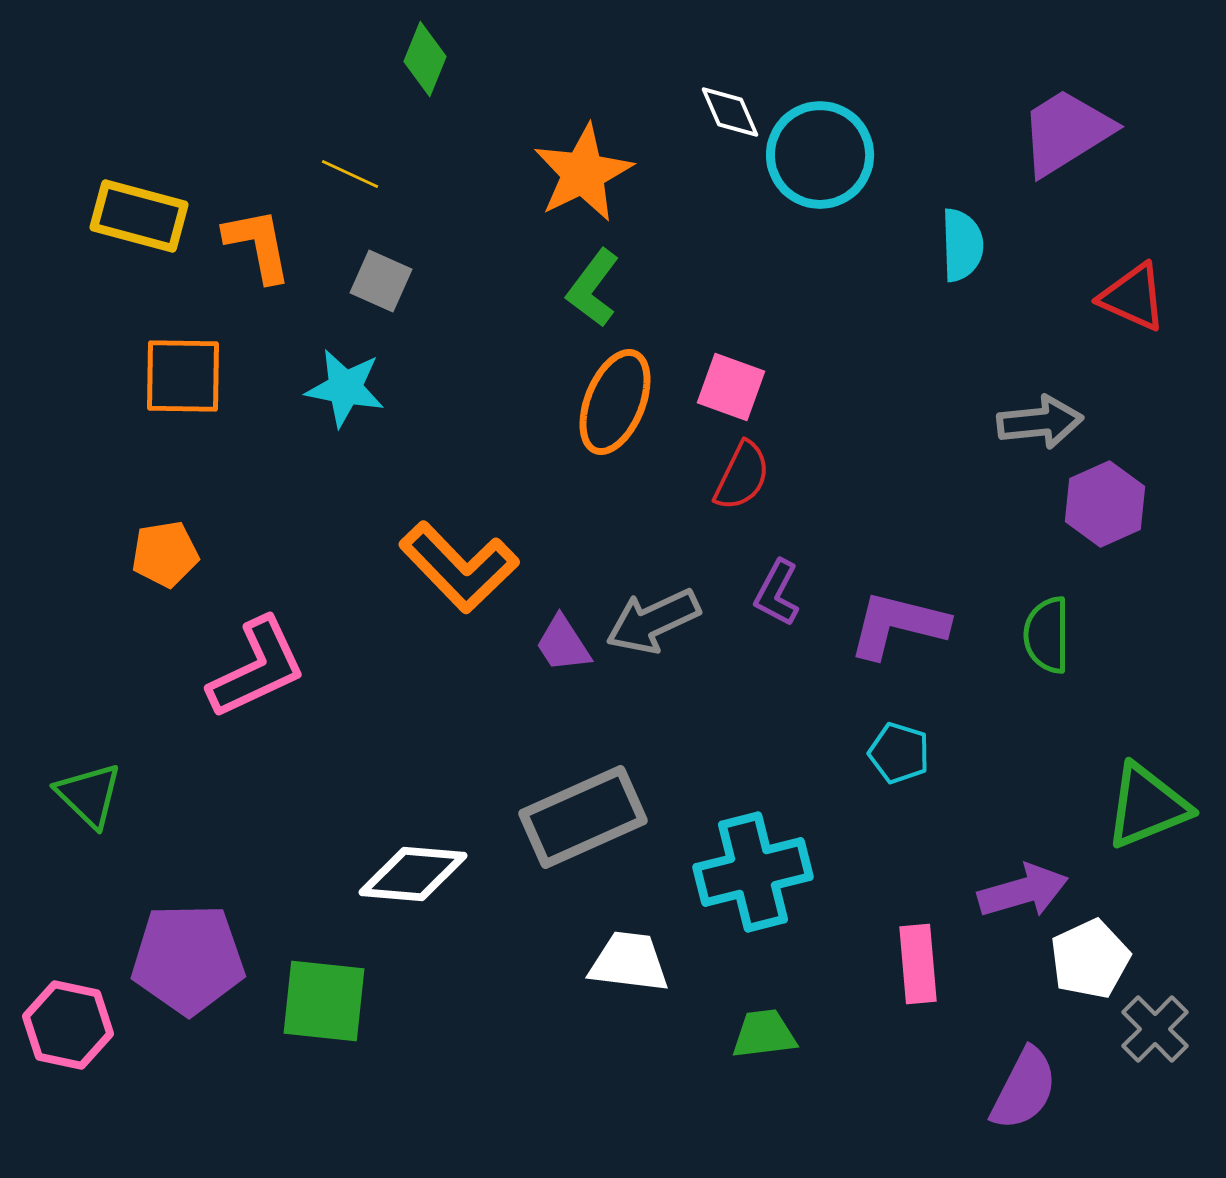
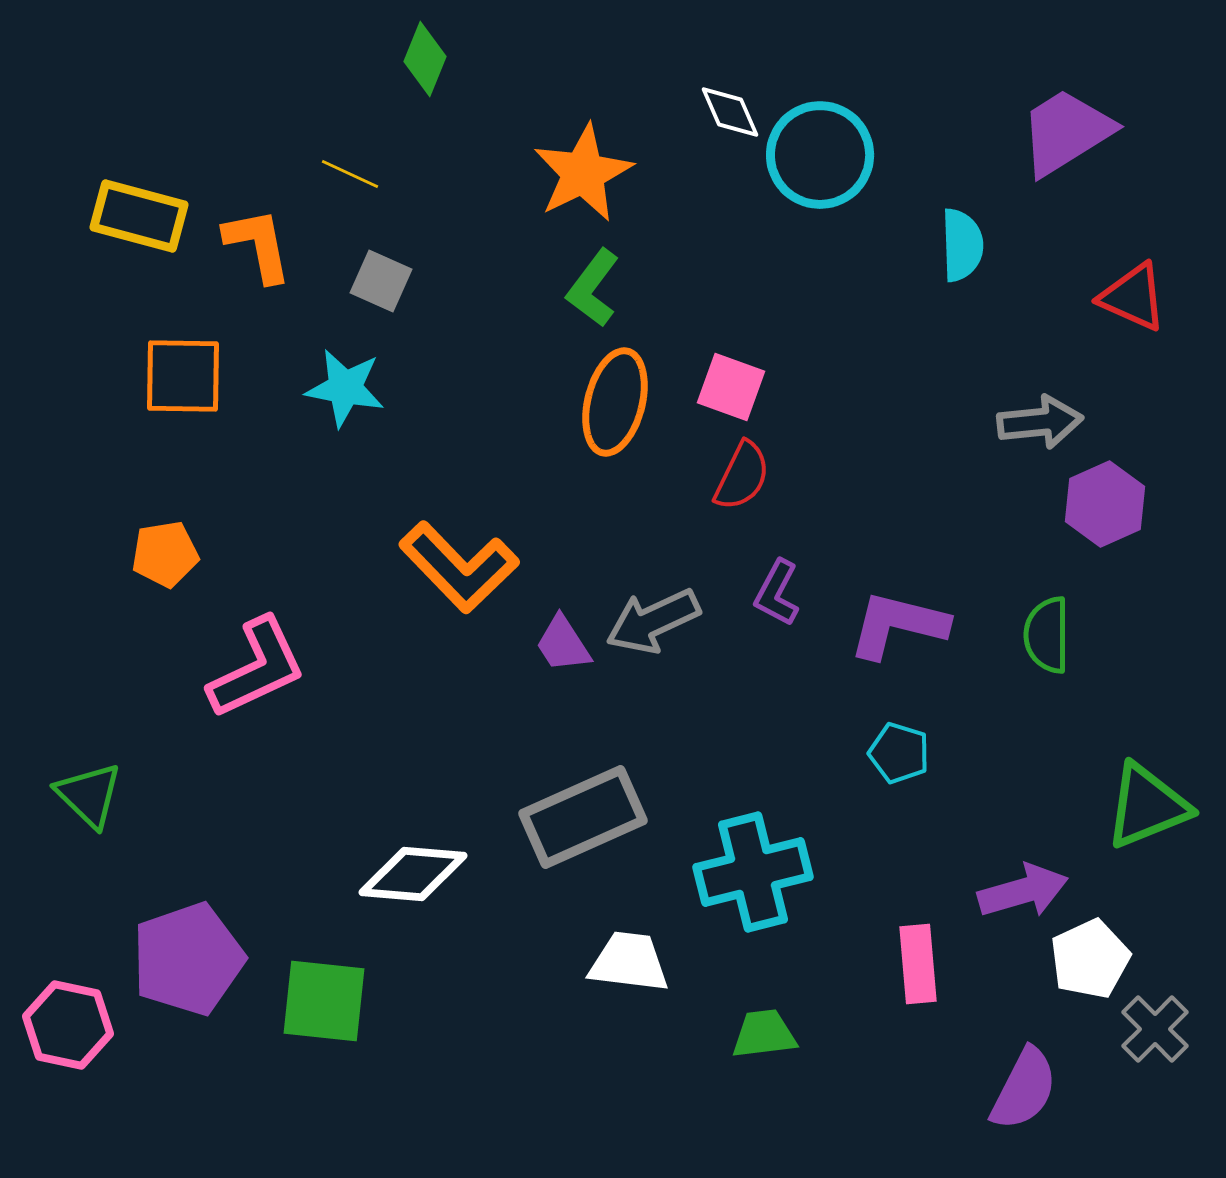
orange ellipse at (615, 402): rotated 8 degrees counterclockwise
purple pentagon at (188, 959): rotated 18 degrees counterclockwise
